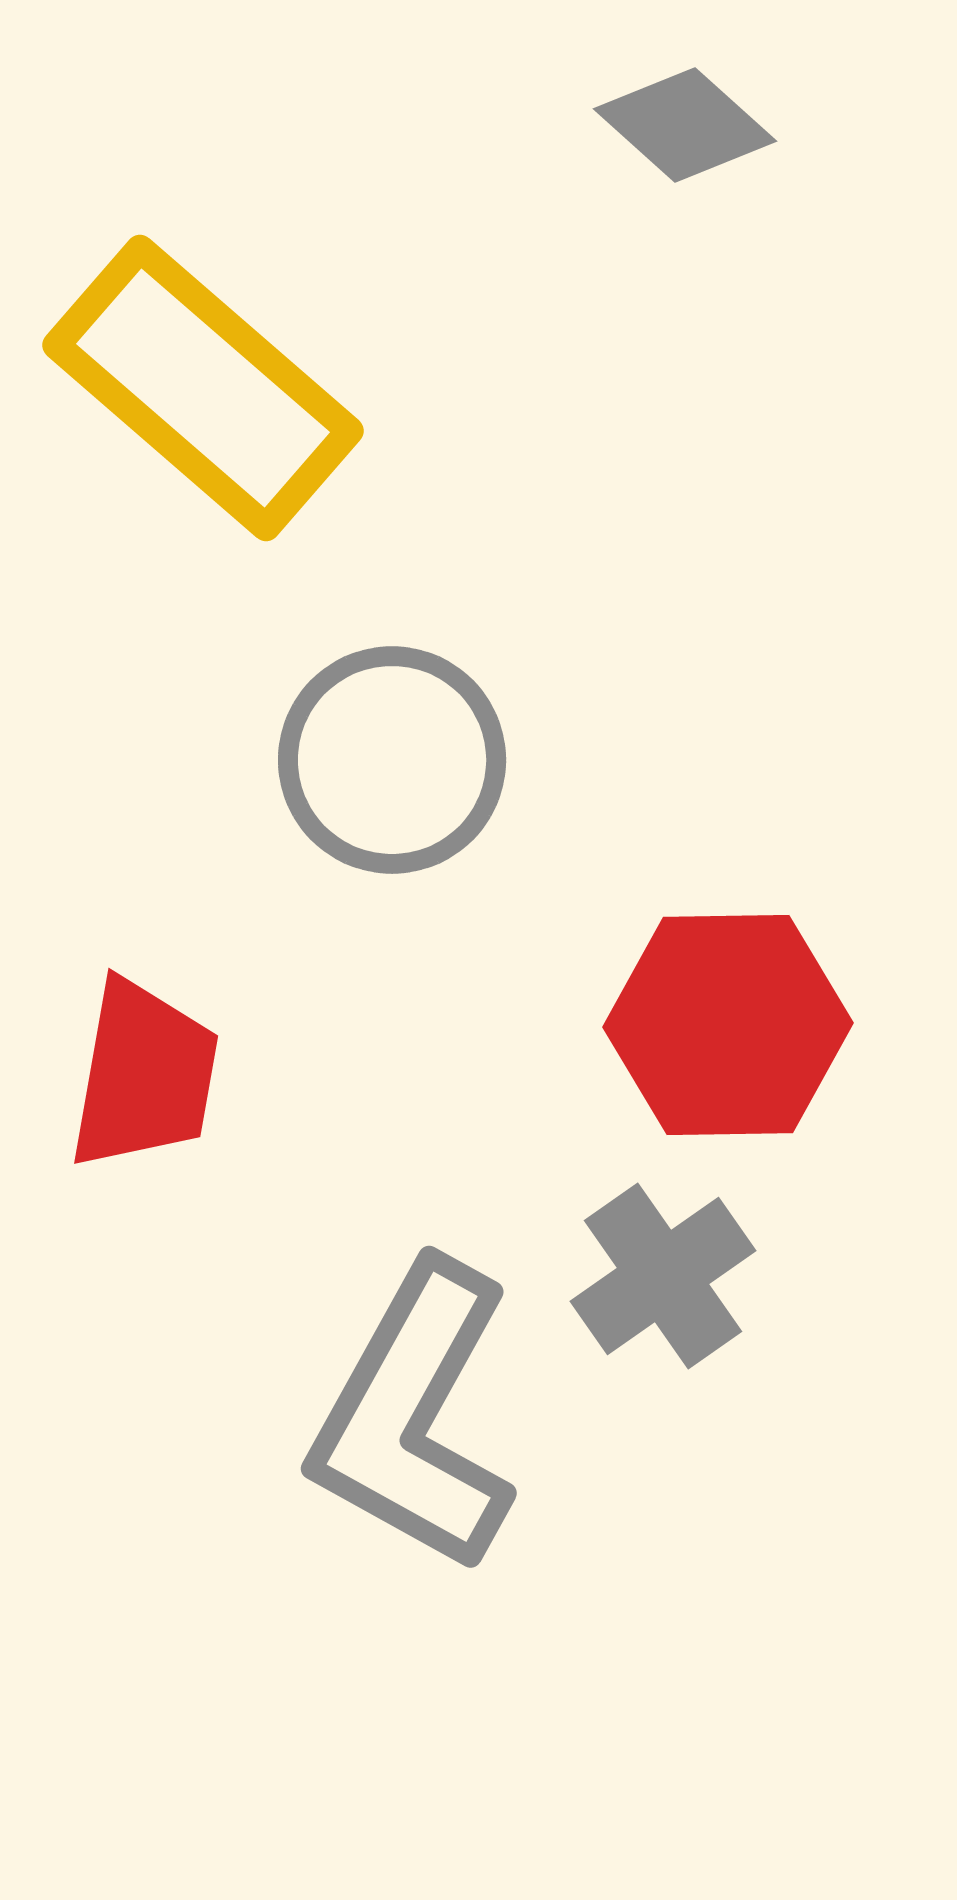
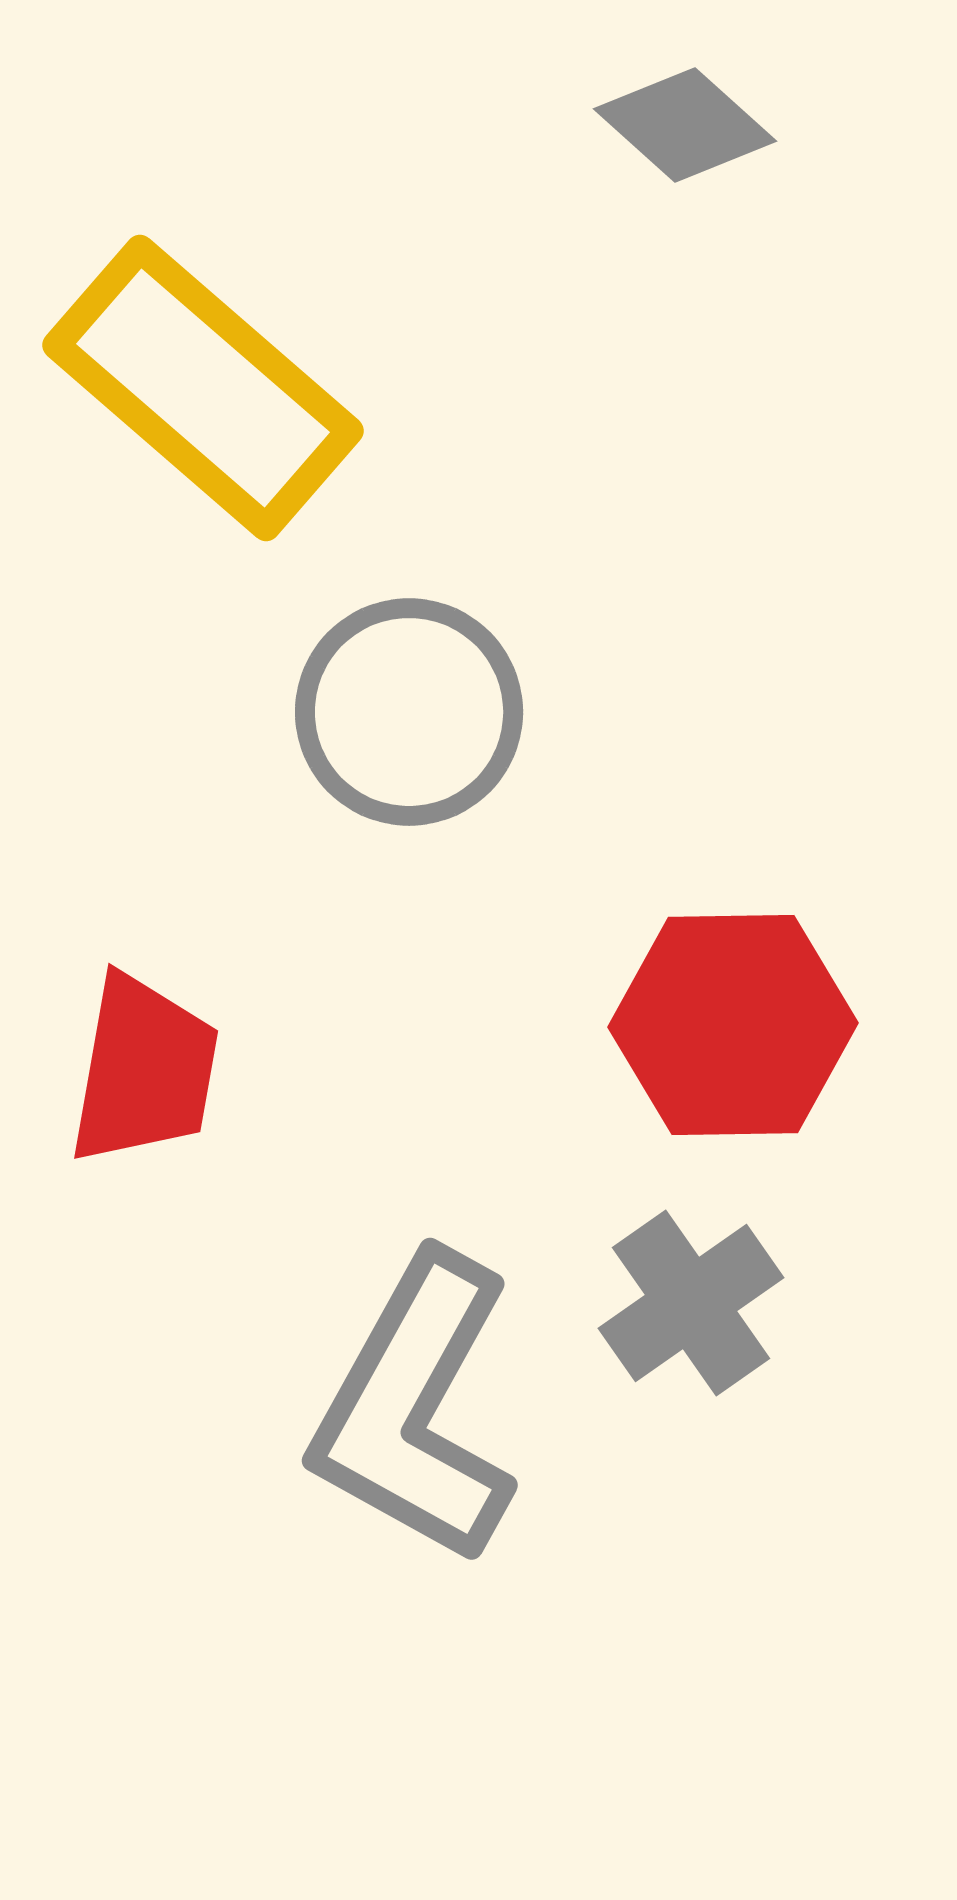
gray circle: moved 17 px right, 48 px up
red hexagon: moved 5 px right
red trapezoid: moved 5 px up
gray cross: moved 28 px right, 27 px down
gray L-shape: moved 1 px right, 8 px up
